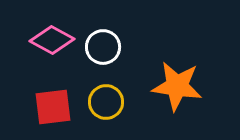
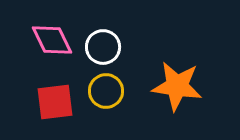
pink diamond: rotated 36 degrees clockwise
yellow circle: moved 11 px up
red square: moved 2 px right, 5 px up
